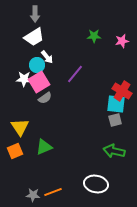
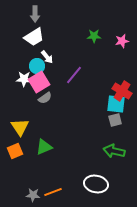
cyan circle: moved 1 px down
purple line: moved 1 px left, 1 px down
